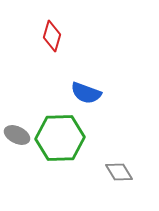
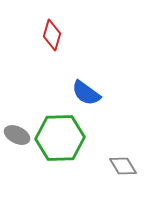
red diamond: moved 1 px up
blue semicircle: rotated 16 degrees clockwise
gray diamond: moved 4 px right, 6 px up
